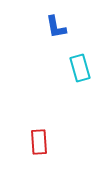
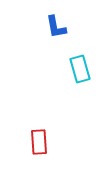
cyan rectangle: moved 1 px down
